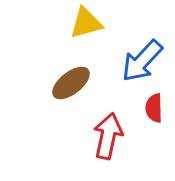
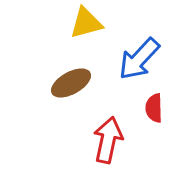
blue arrow: moved 3 px left, 2 px up
brown ellipse: rotated 9 degrees clockwise
red arrow: moved 4 px down
